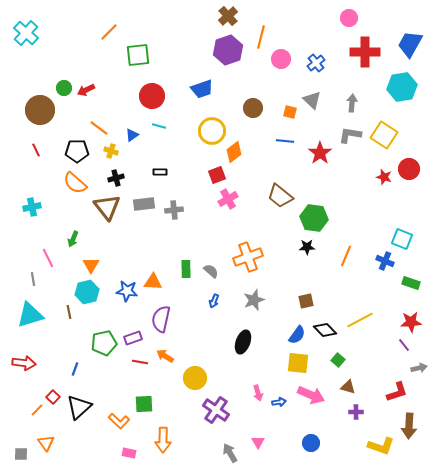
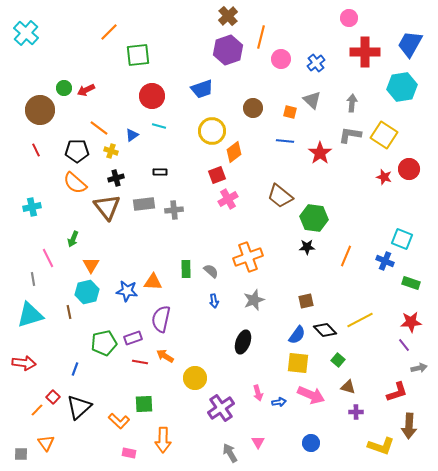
blue arrow at (214, 301): rotated 32 degrees counterclockwise
purple cross at (216, 410): moved 5 px right, 2 px up; rotated 20 degrees clockwise
